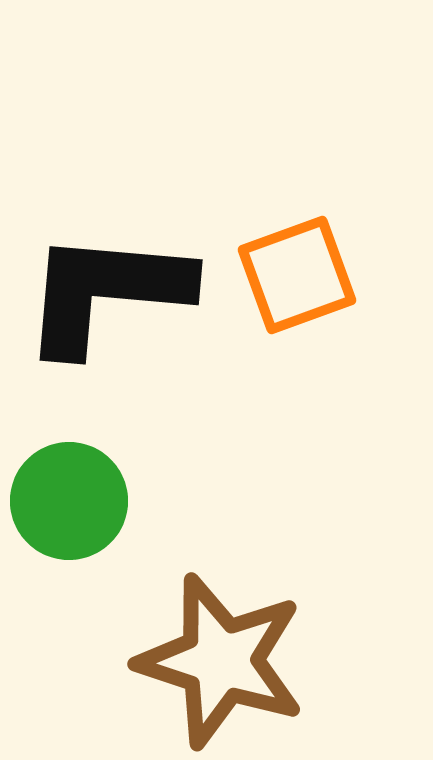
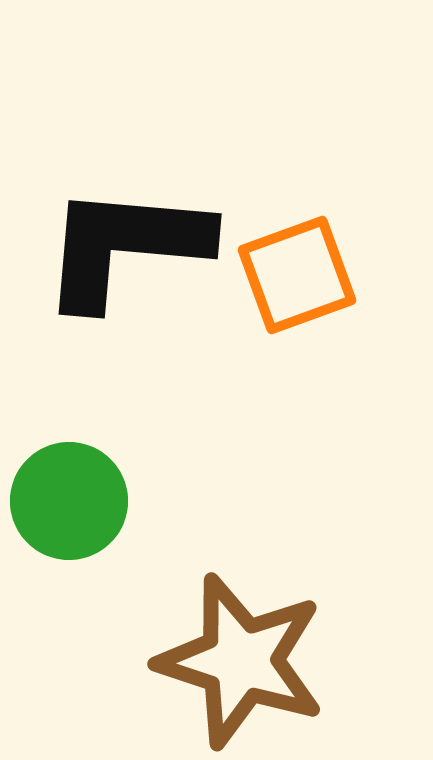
black L-shape: moved 19 px right, 46 px up
brown star: moved 20 px right
